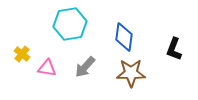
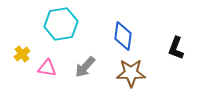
cyan hexagon: moved 9 px left
blue diamond: moved 1 px left, 1 px up
black L-shape: moved 2 px right, 1 px up
yellow cross: rotated 14 degrees clockwise
